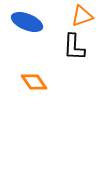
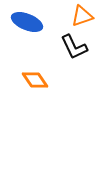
black L-shape: rotated 28 degrees counterclockwise
orange diamond: moved 1 px right, 2 px up
